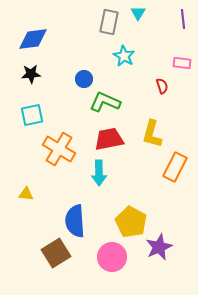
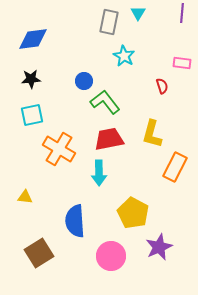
purple line: moved 1 px left, 6 px up; rotated 12 degrees clockwise
black star: moved 5 px down
blue circle: moved 2 px down
green L-shape: rotated 28 degrees clockwise
yellow triangle: moved 1 px left, 3 px down
yellow pentagon: moved 2 px right, 9 px up
brown square: moved 17 px left
pink circle: moved 1 px left, 1 px up
